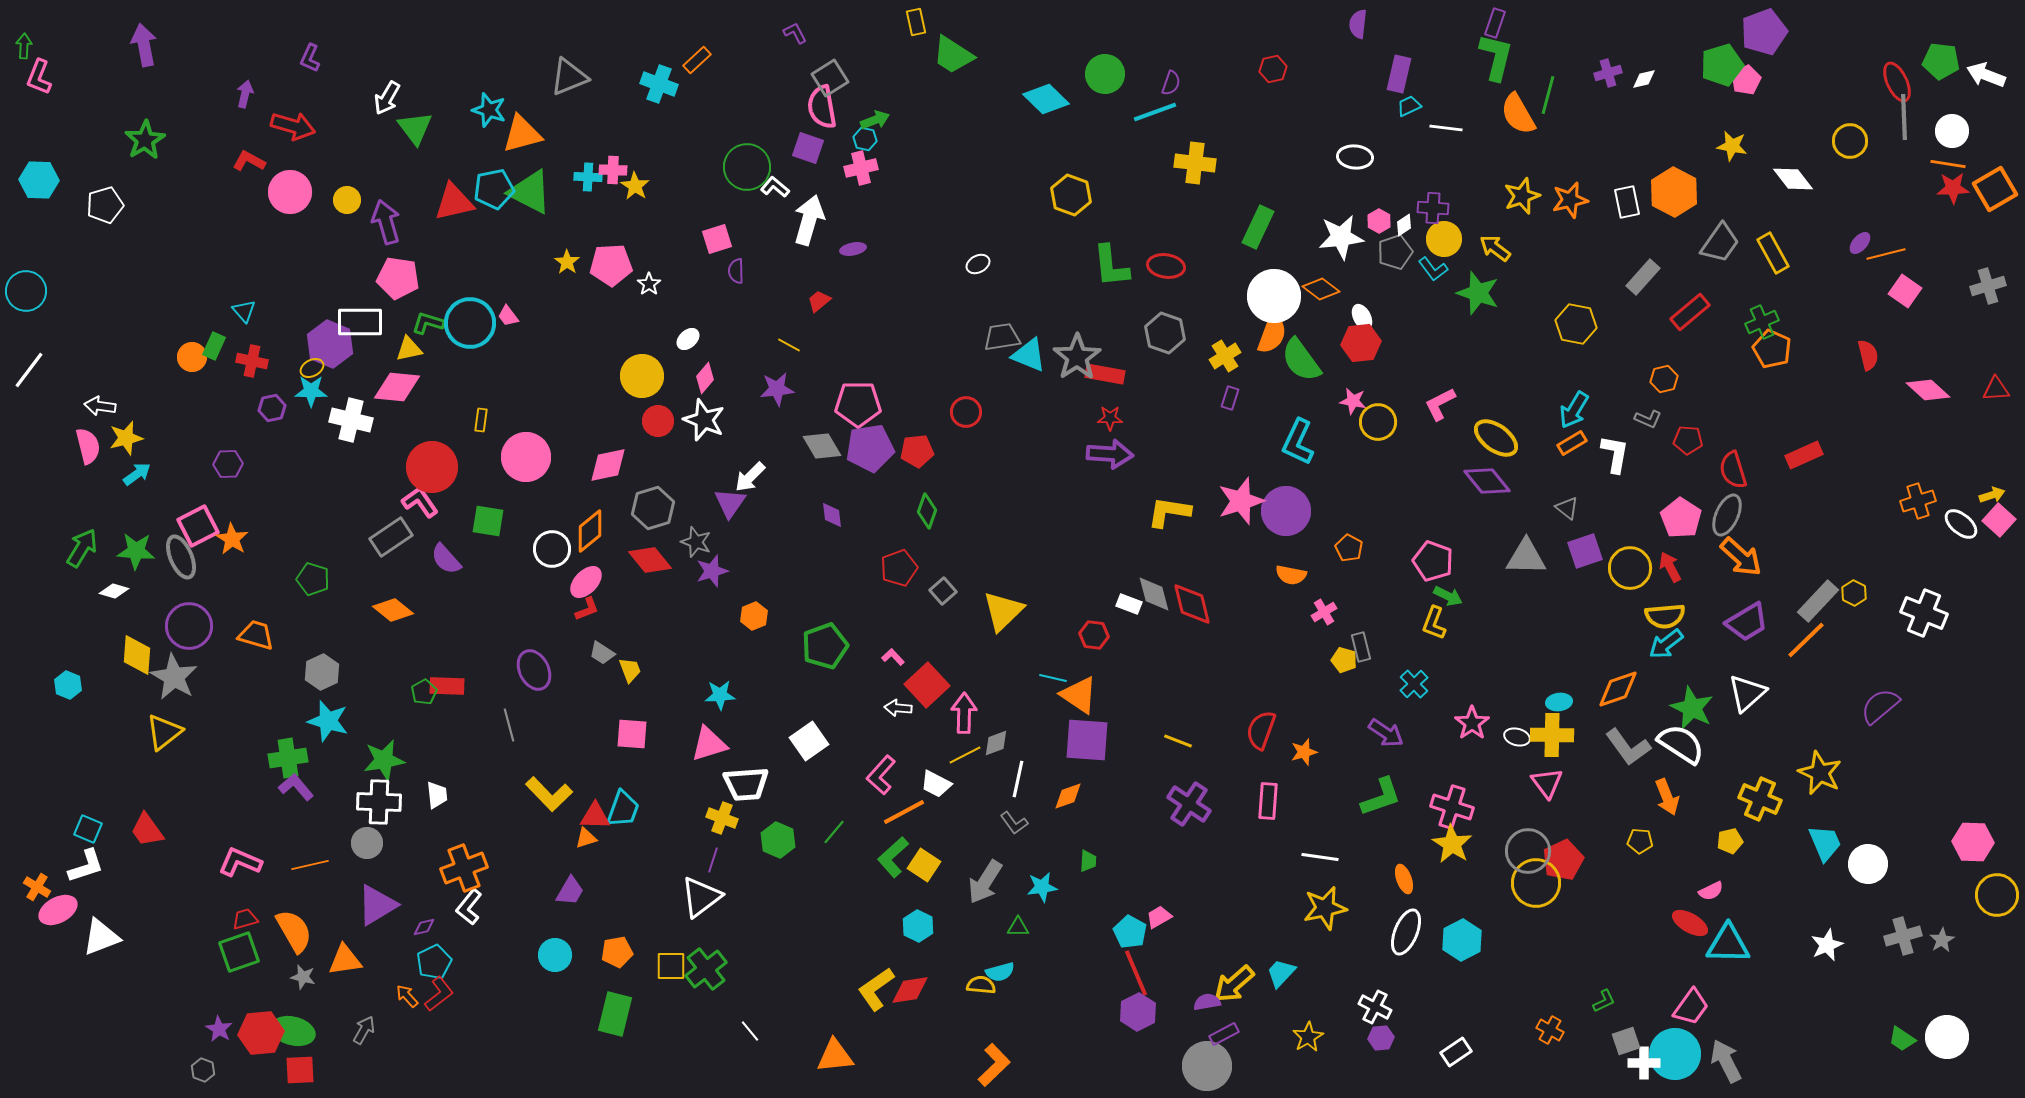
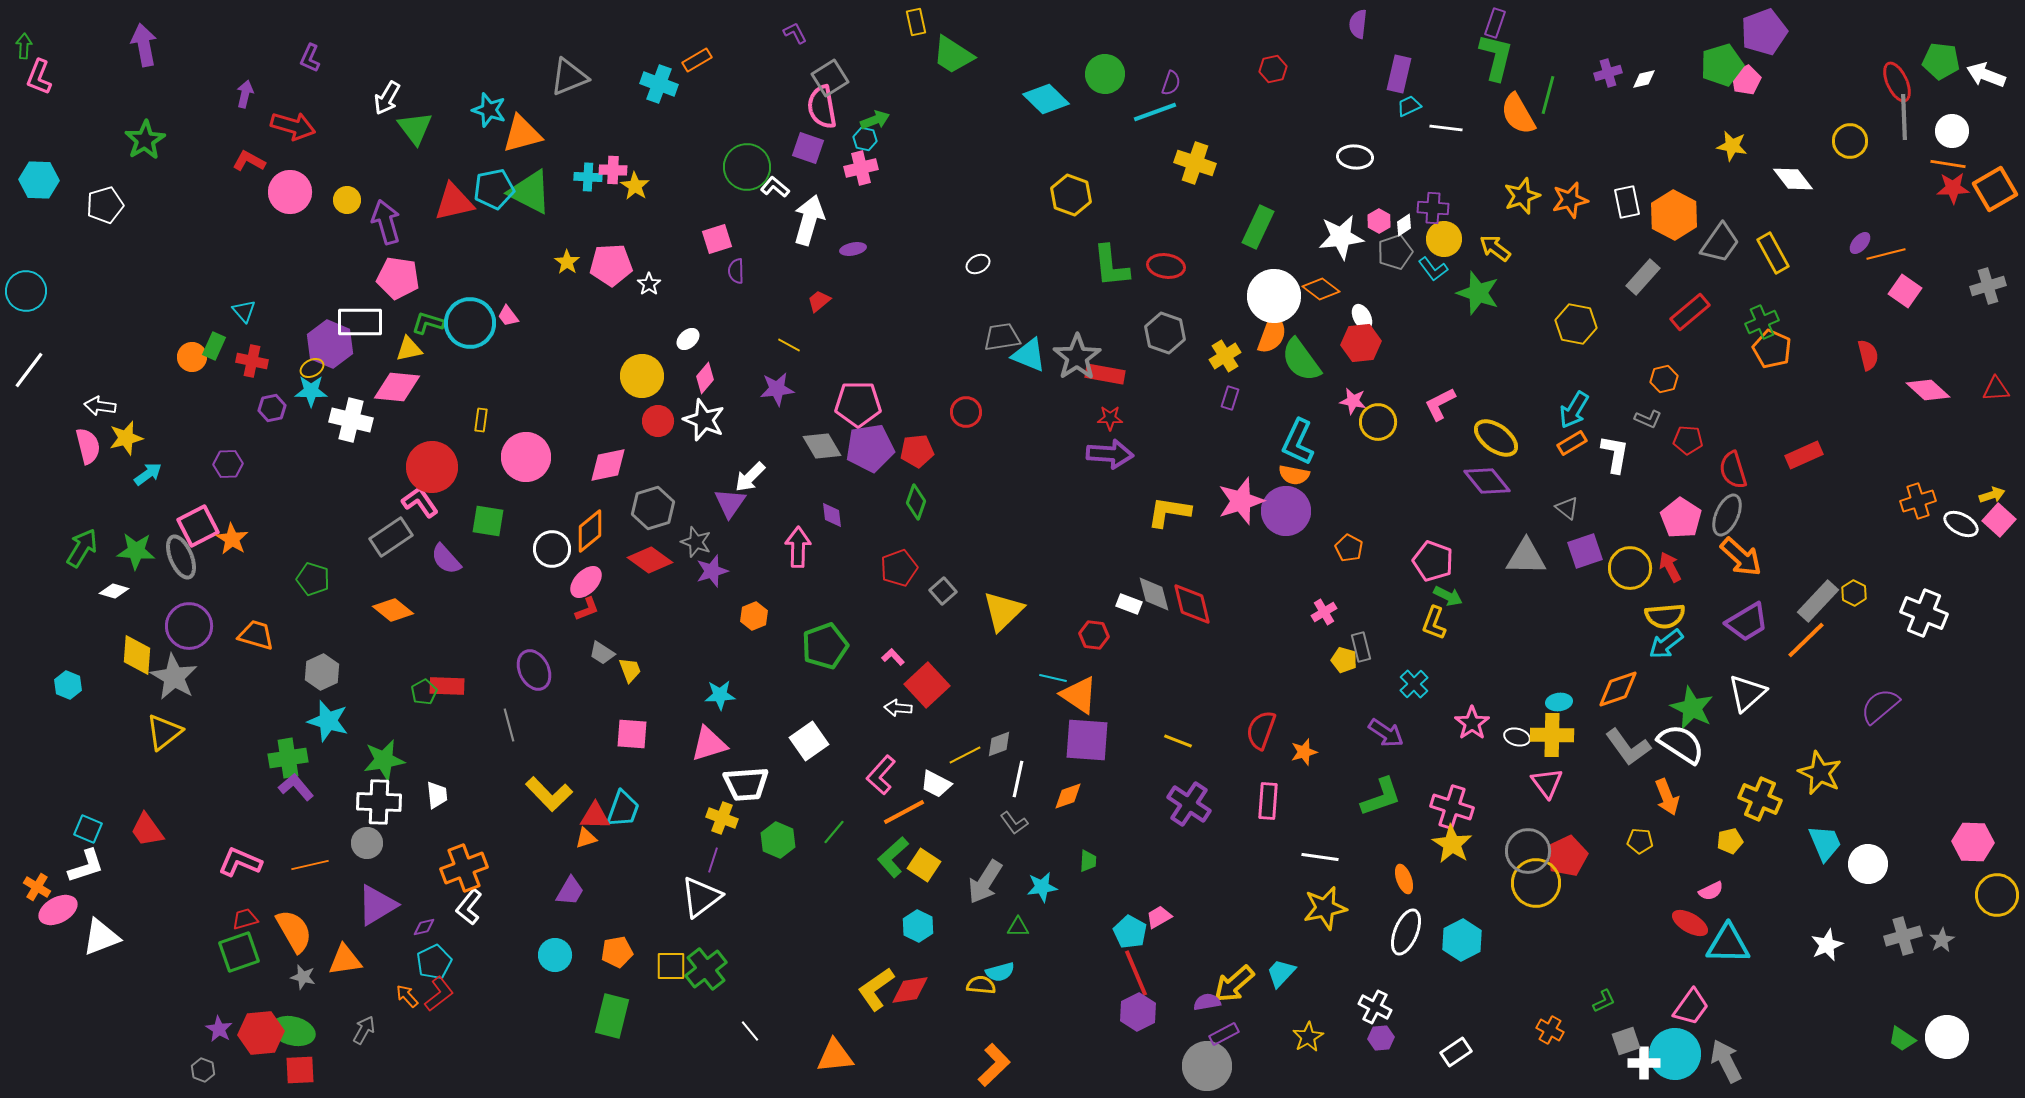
orange rectangle at (697, 60): rotated 12 degrees clockwise
yellow cross at (1195, 163): rotated 12 degrees clockwise
orange hexagon at (1674, 192): moved 23 px down
cyan arrow at (137, 474): moved 11 px right
green diamond at (927, 511): moved 11 px left, 9 px up
white ellipse at (1961, 524): rotated 12 degrees counterclockwise
red diamond at (650, 560): rotated 15 degrees counterclockwise
orange semicircle at (1291, 575): moved 3 px right, 100 px up
pink arrow at (964, 713): moved 166 px left, 166 px up
gray diamond at (996, 743): moved 3 px right, 1 px down
red pentagon at (1563, 860): moved 4 px right, 4 px up
green rectangle at (615, 1014): moved 3 px left, 2 px down
